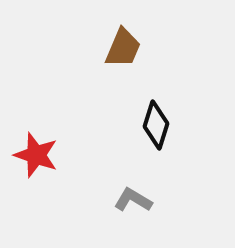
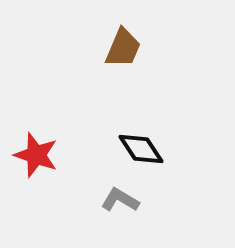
black diamond: moved 15 px left, 24 px down; rotated 51 degrees counterclockwise
gray L-shape: moved 13 px left
